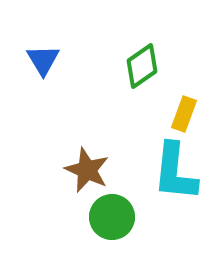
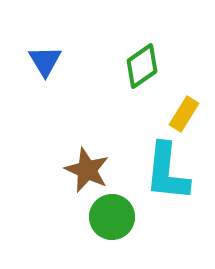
blue triangle: moved 2 px right, 1 px down
yellow rectangle: rotated 12 degrees clockwise
cyan L-shape: moved 8 px left
